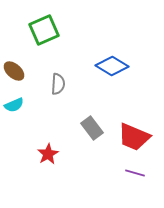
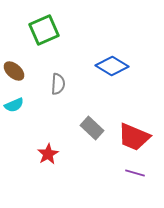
gray rectangle: rotated 10 degrees counterclockwise
